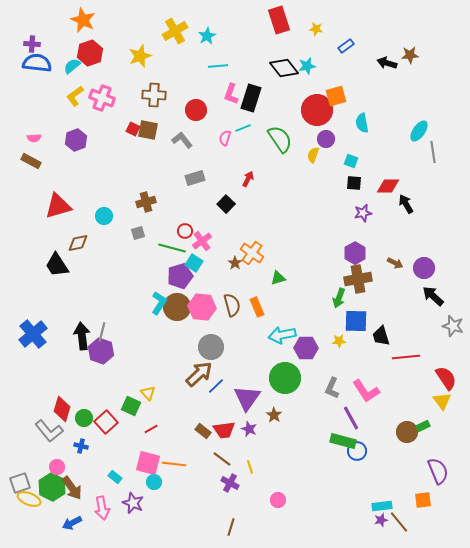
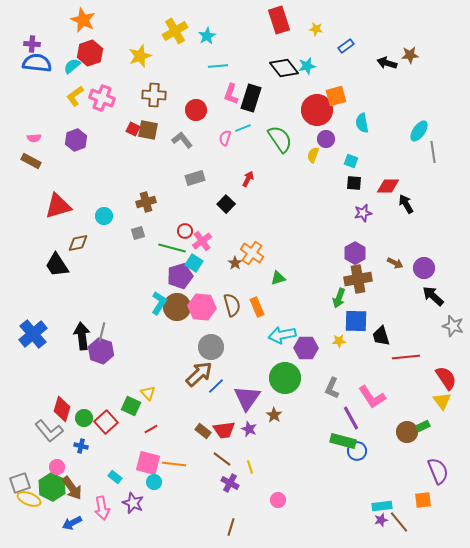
pink L-shape at (366, 391): moved 6 px right, 6 px down
